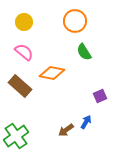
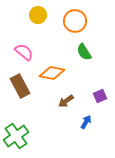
yellow circle: moved 14 px right, 7 px up
brown rectangle: rotated 20 degrees clockwise
brown arrow: moved 29 px up
